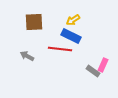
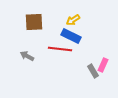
gray rectangle: rotated 24 degrees clockwise
